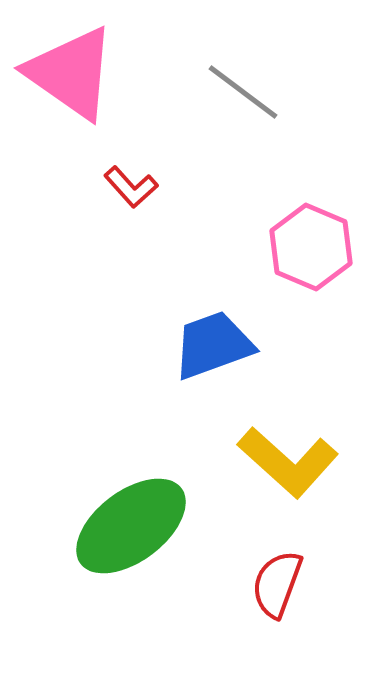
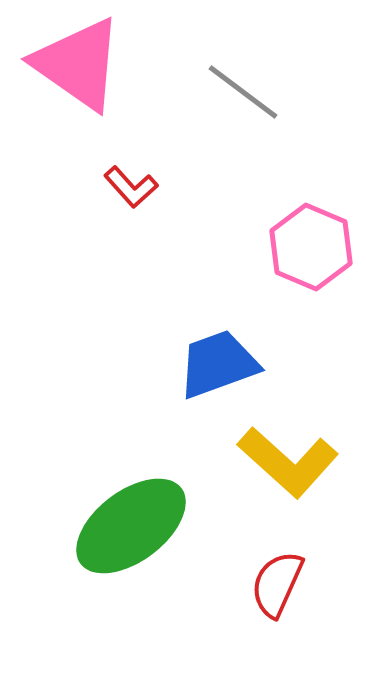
pink triangle: moved 7 px right, 9 px up
blue trapezoid: moved 5 px right, 19 px down
red semicircle: rotated 4 degrees clockwise
